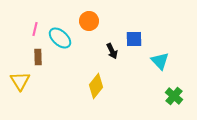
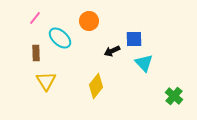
pink line: moved 11 px up; rotated 24 degrees clockwise
black arrow: rotated 91 degrees clockwise
brown rectangle: moved 2 px left, 4 px up
cyan triangle: moved 16 px left, 2 px down
yellow triangle: moved 26 px right
